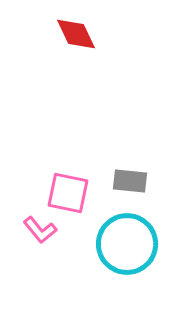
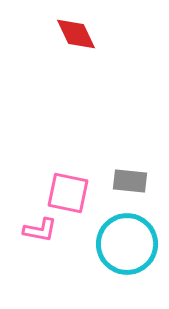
pink L-shape: rotated 40 degrees counterclockwise
